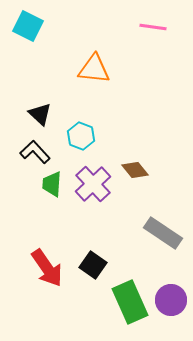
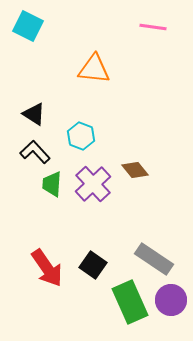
black triangle: moved 6 px left; rotated 10 degrees counterclockwise
gray rectangle: moved 9 px left, 26 px down
